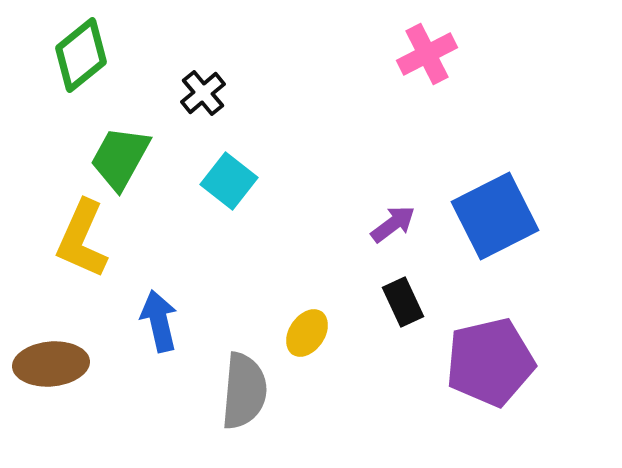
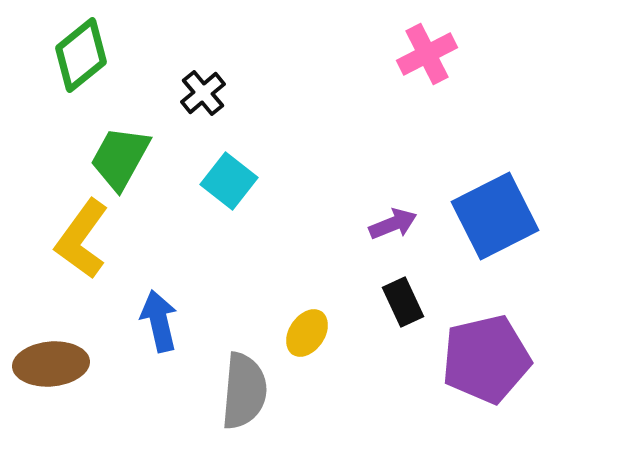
purple arrow: rotated 15 degrees clockwise
yellow L-shape: rotated 12 degrees clockwise
purple pentagon: moved 4 px left, 3 px up
